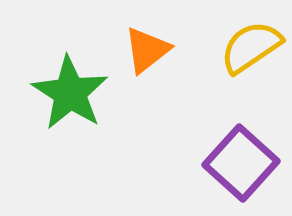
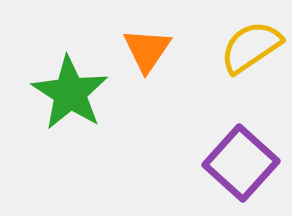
orange triangle: rotated 18 degrees counterclockwise
